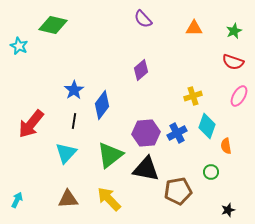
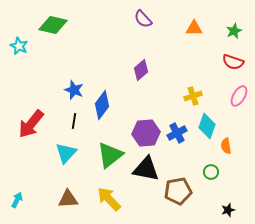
blue star: rotated 18 degrees counterclockwise
